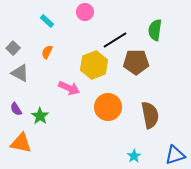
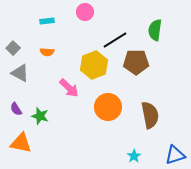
cyan rectangle: rotated 48 degrees counterclockwise
orange semicircle: rotated 112 degrees counterclockwise
pink arrow: rotated 20 degrees clockwise
green star: rotated 18 degrees counterclockwise
